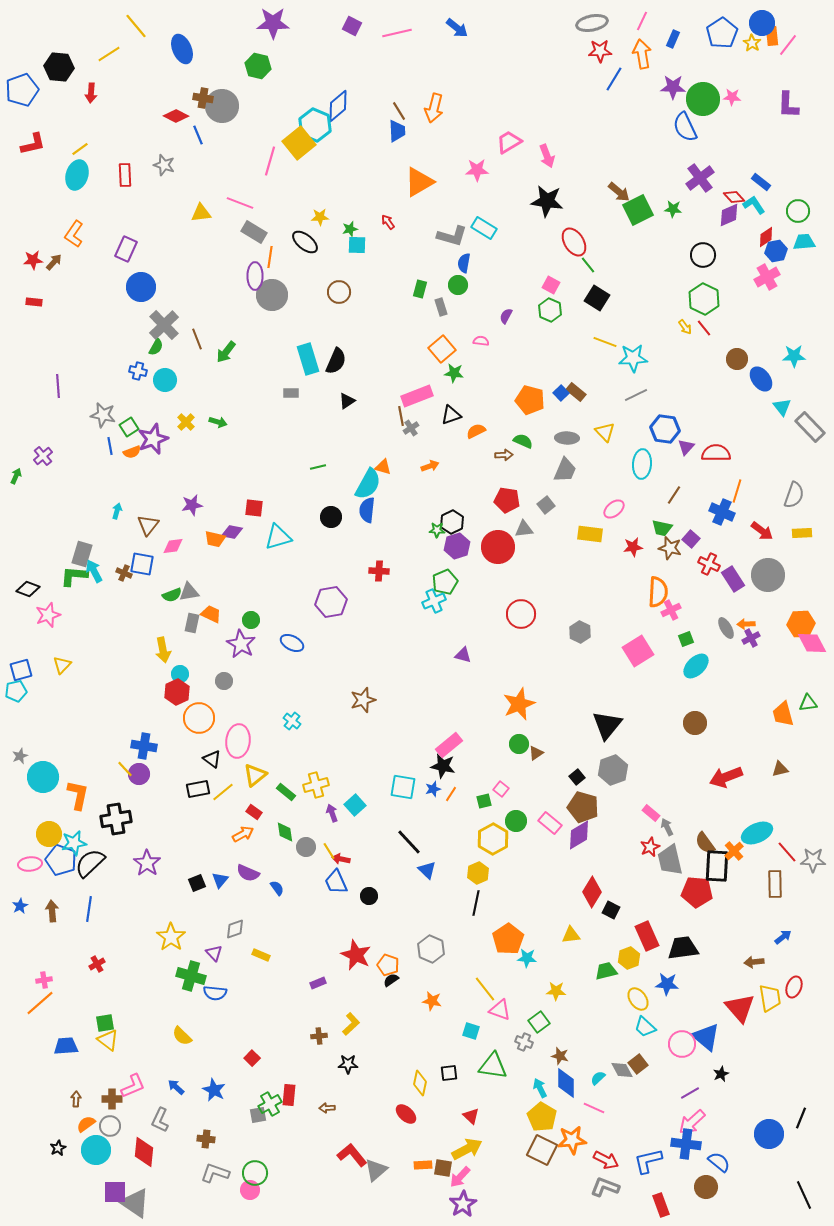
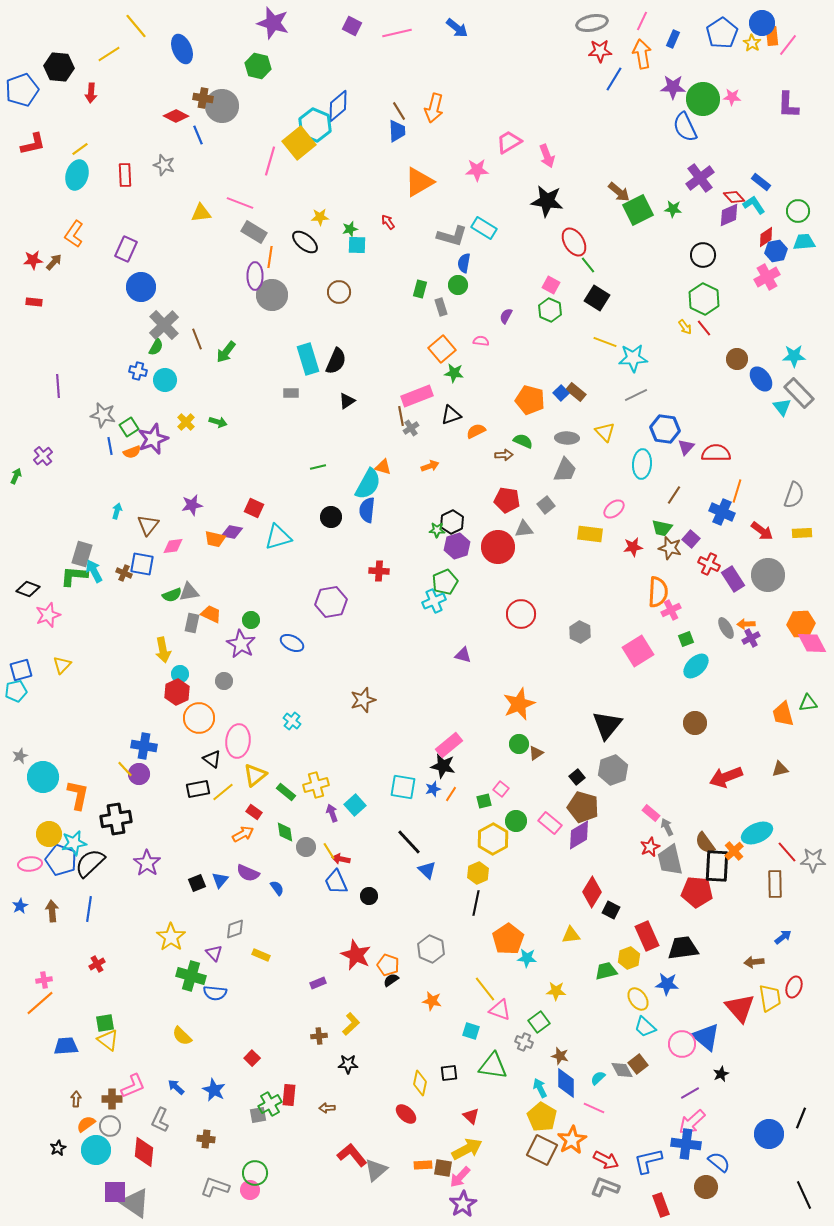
purple star at (273, 23): rotated 16 degrees clockwise
gray rectangle at (810, 427): moved 11 px left, 34 px up
red square at (254, 508): rotated 18 degrees clockwise
orange star at (572, 1140): rotated 24 degrees counterclockwise
gray L-shape at (215, 1173): moved 14 px down
